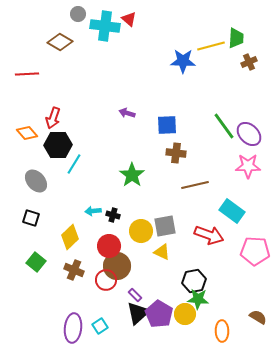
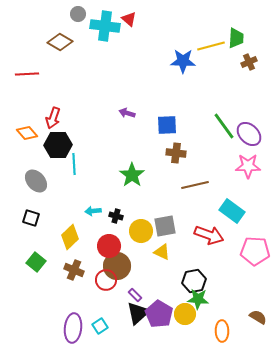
cyan line at (74, 164): rotated 35 degrees counterclockwise
black cross at (113, 215): moved 3 px right, 1 px down
